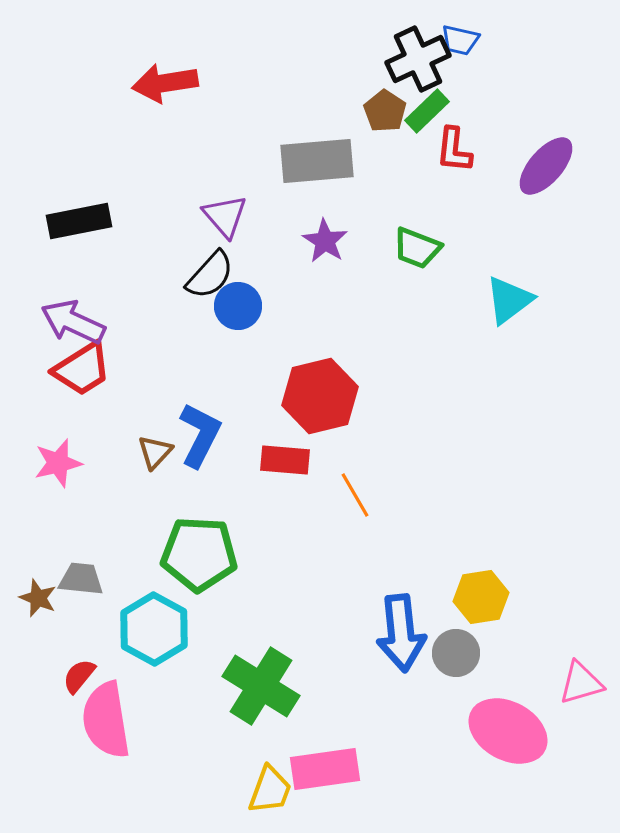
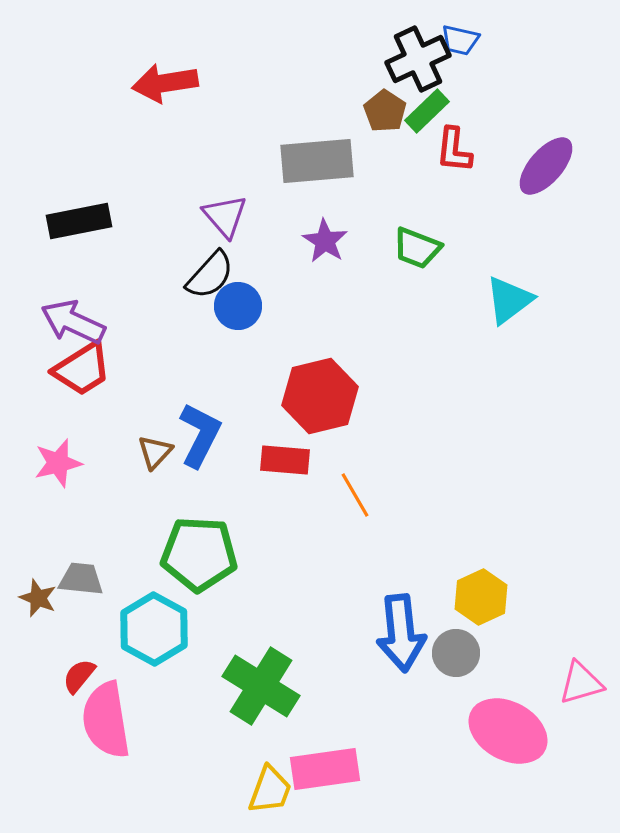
yellow hexagon: rotated 16 degrees counterclockwise
